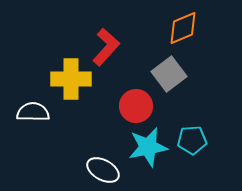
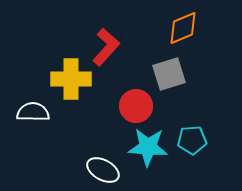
gray square: rotated 20 degrees clockwise
cyan star: rotated 15 degrees clockwise
